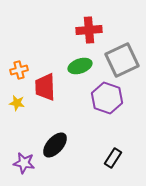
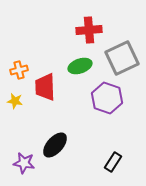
gray square: moved 2 px up
yellow star: moved 2 px left, 2 px up
black rectangle: moved 4 px down
